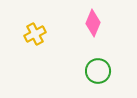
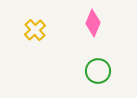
yellow cross: moved 4 px up; rotated 15 degrees counterclockwise
